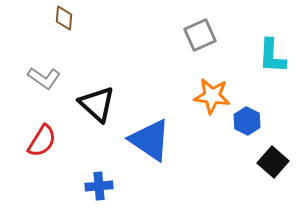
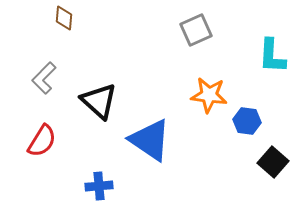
gray square: moved 4 px left, 5 px up
gray L-shape: rotated 100 degrees clockwise
orange star: moved 3 px left, 1 px up
black triangle: moved 2 px right, 3 px up
blue hexagon: rotated 20 degrees counterclockwise
